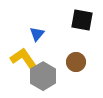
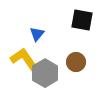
gray hexagon: moved 2 px right, 3 px up
